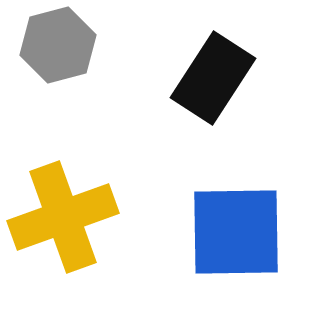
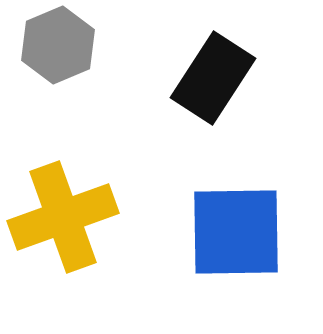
gray hexagon: rotated 8 degrees counterclockwise
